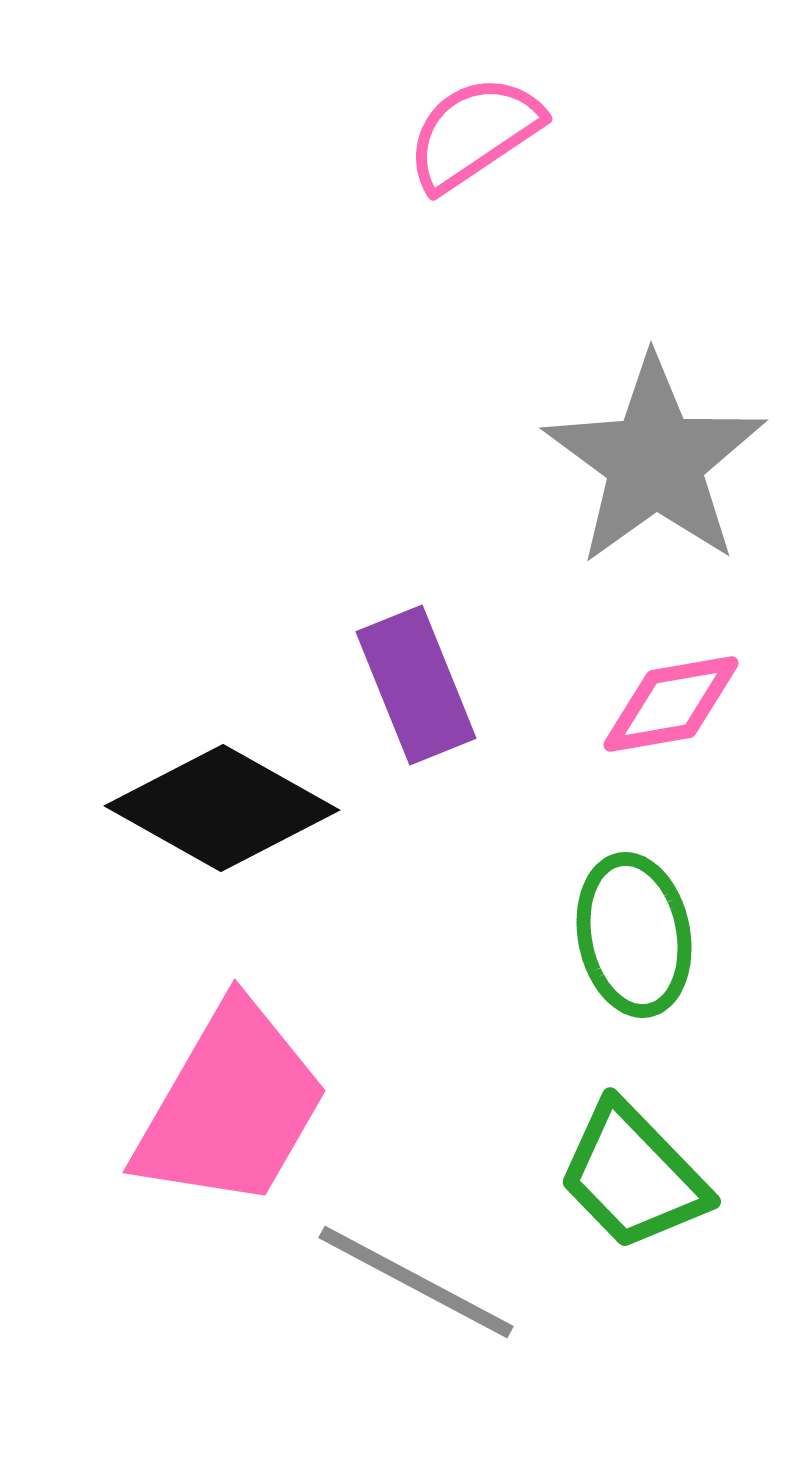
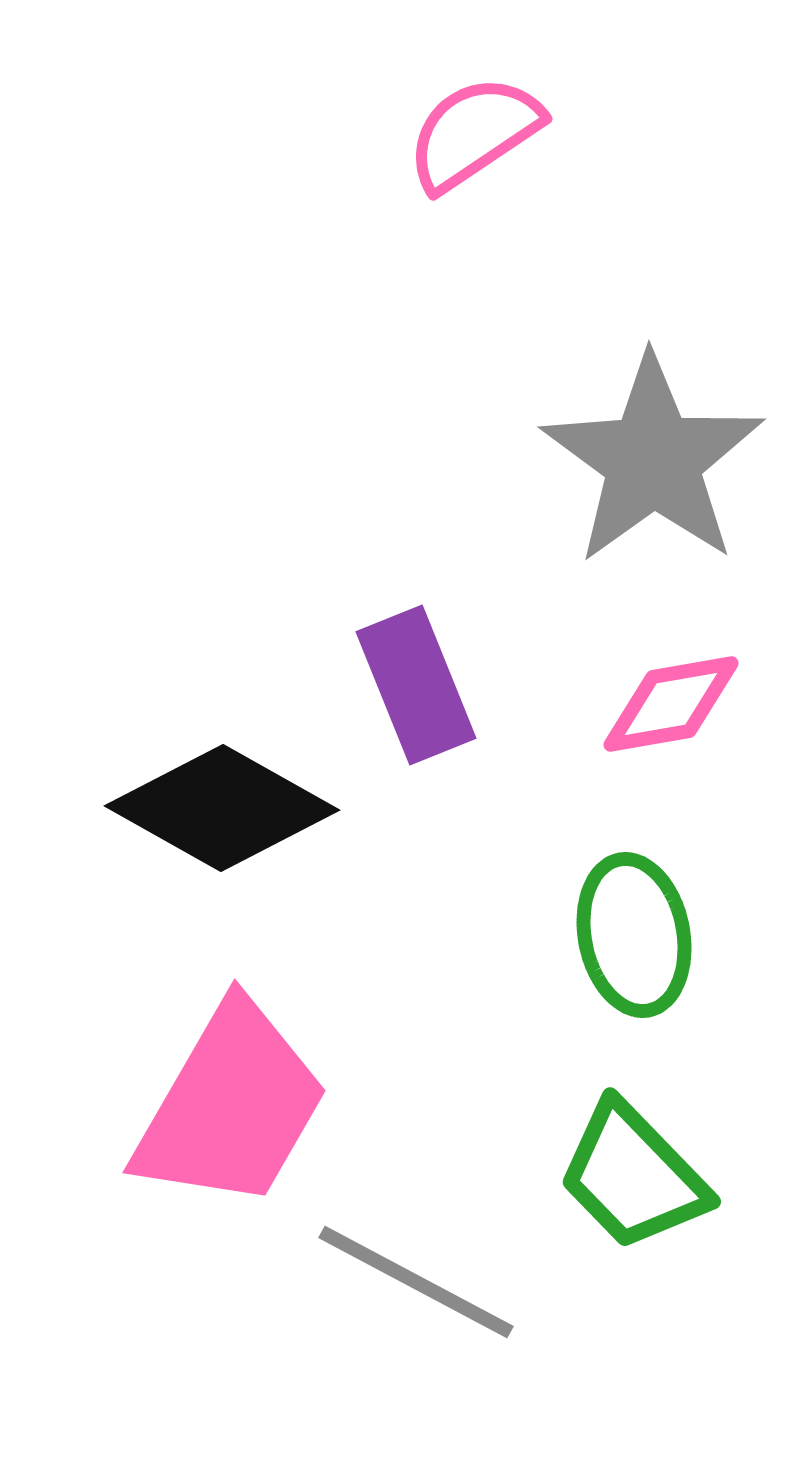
gray star: moved 2 px left, 1 px up
